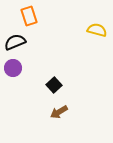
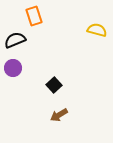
orange rectangle: moved 5 px right
black semicircle: moved 2 px up
brown arrow: moved 3 px down
